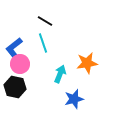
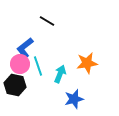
black line: moved 2 px right
cyan line: moved 5 px left, 23 px down
blue L-shape: moved 11 px right
black hexagon: moved 2 px up
